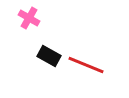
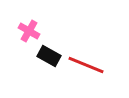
pink cross: moved 13 px down
